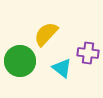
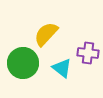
green circle: moved 3 px right, 2 px down
